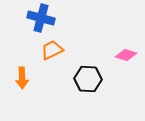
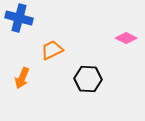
blue cross: moved 22 px left
pink diamond: moved 17 px up; rotated 10 degrees clockwise
orange arrow: rotated 25 degrees clockwise
